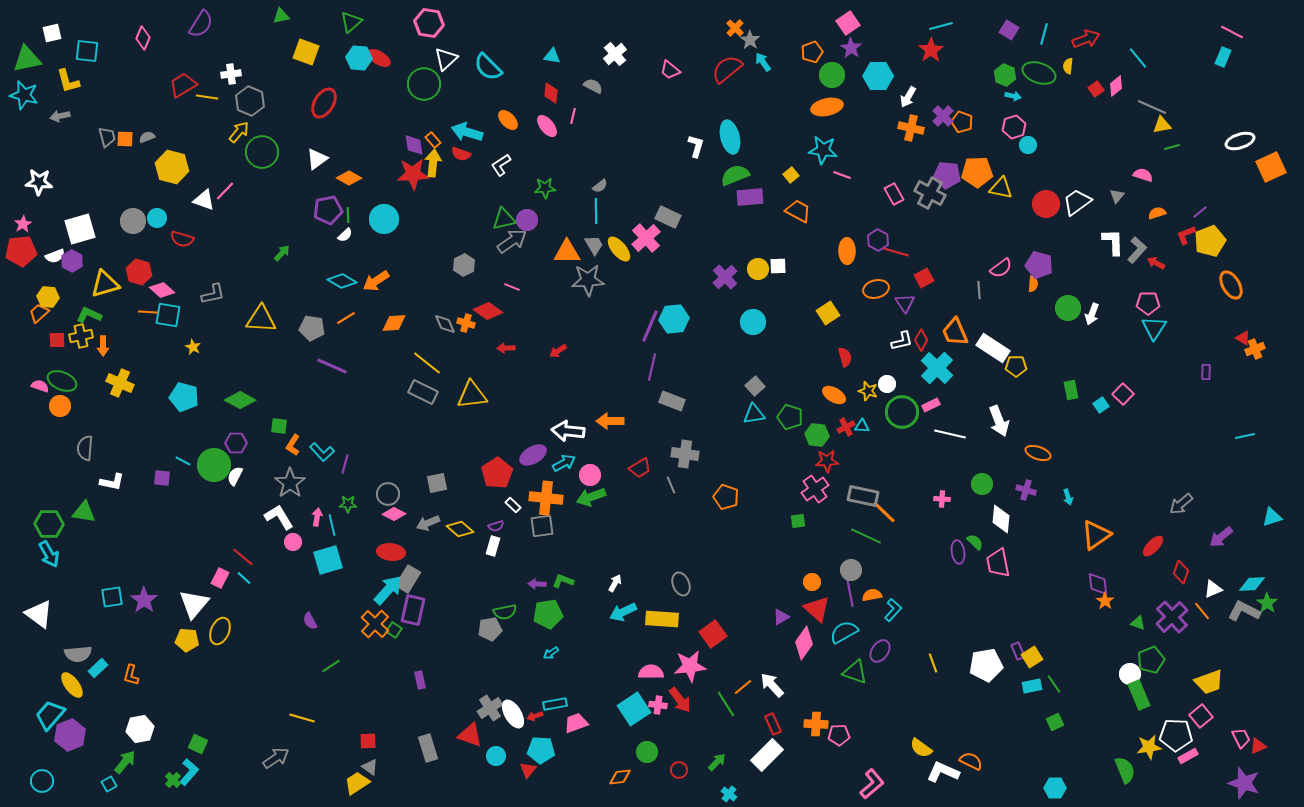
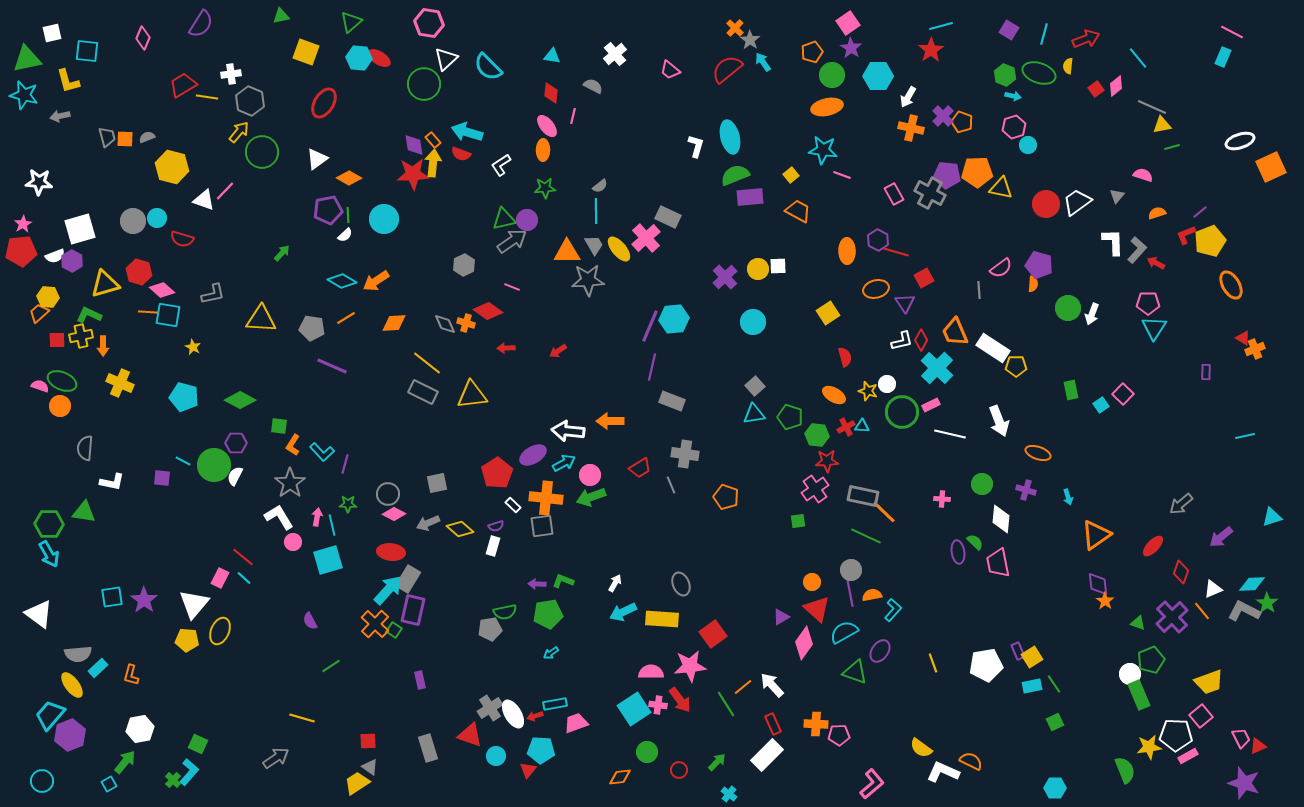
orange ellipse at (508, 120): moved 35 px right, 30 px down; rotated 45 degrees clockwise
